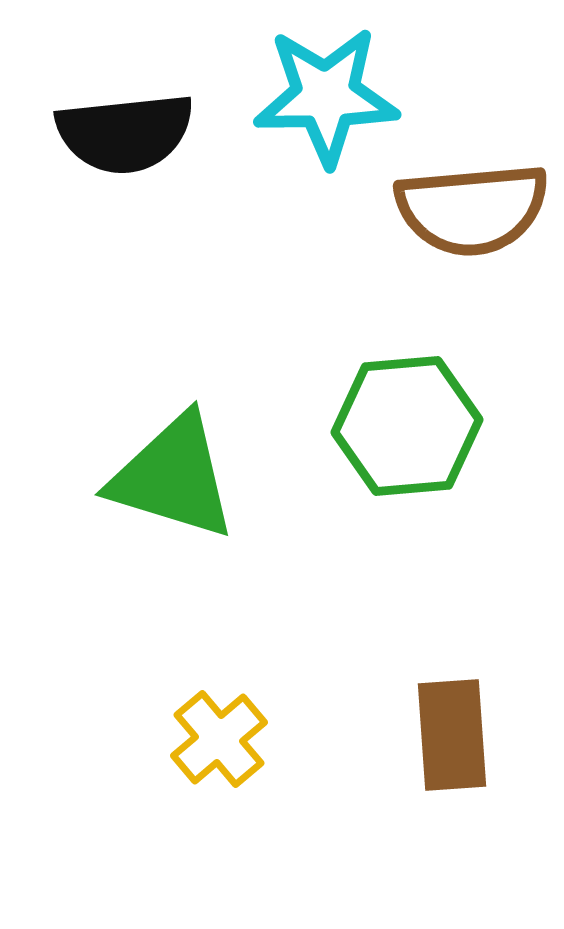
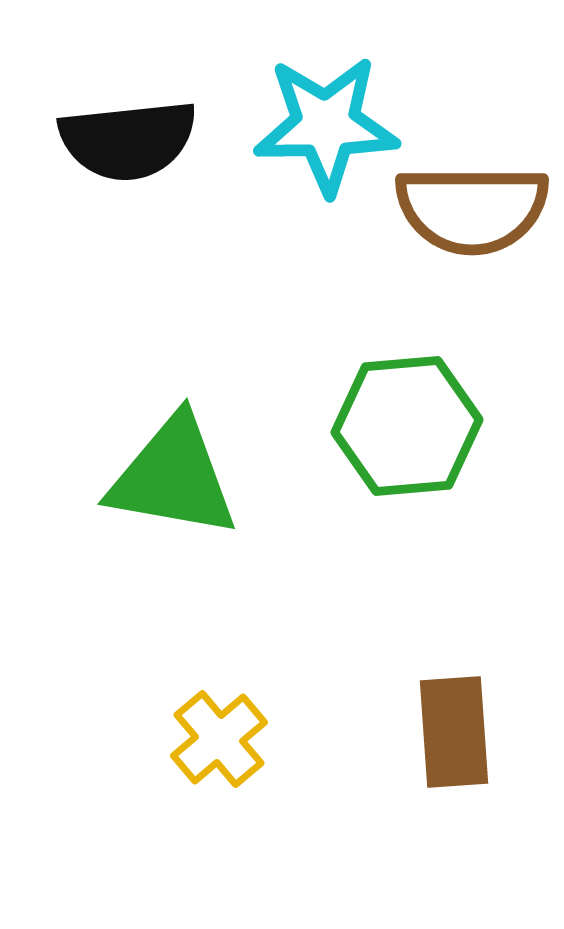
cyan star: moved 29 px down
black semicircle: moved 3 px right, 7 px down
brown semicircle: rotated 5 degrees clockwise
green triangle: rotated 7 degrees counterclockwise
brown rectangle: moved 2 px right, 3 px up
